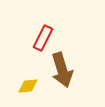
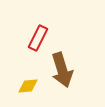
red rectangle: moved 5 px left
